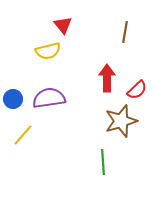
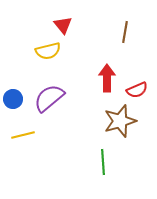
red semicircle: rotated 20 degrees clockwise
purple semicircle: rotated 32 degrees counterclockwise
brown star: moved 1 px left
yellow line: rotated 35 degrees clockwise
